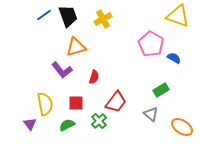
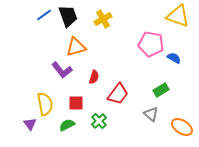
pink pentagon: rotated 20 degrees counterclockwise
red trapezoid: moved 2 px right, 8 px up
